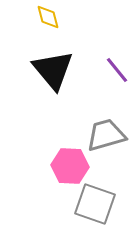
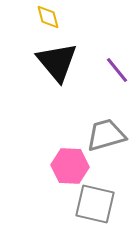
black triangle: moved 4 px right, 8 px up
gray square: rotated 6 degrees counterclockwise
